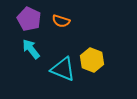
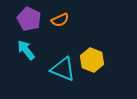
orange semicircle: moved 1 px left, 1 px up; rotated 42 degrees counterclockwise
cyan arrow: moved 5 px left, 1 px down
